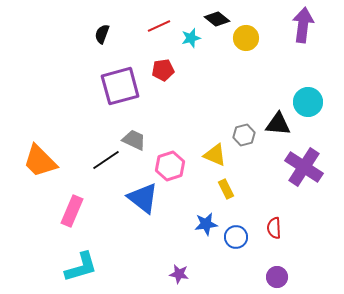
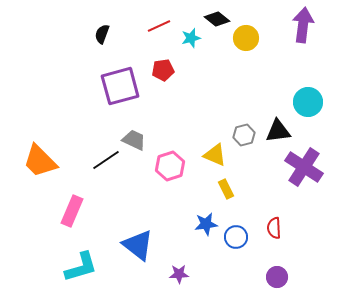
black triangle: moved 7 px down; rotated 12 degrees counterclockwise
blue triangle: moved 5 px left, 47 px down
purple star: rotated 12 degrees counterclockwise
